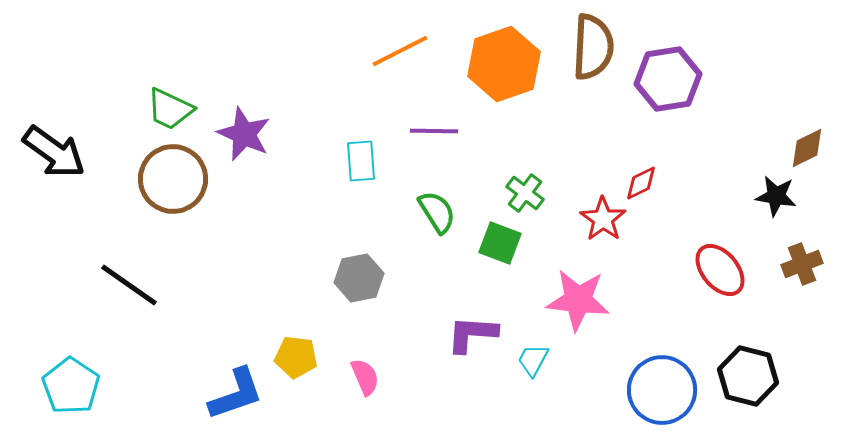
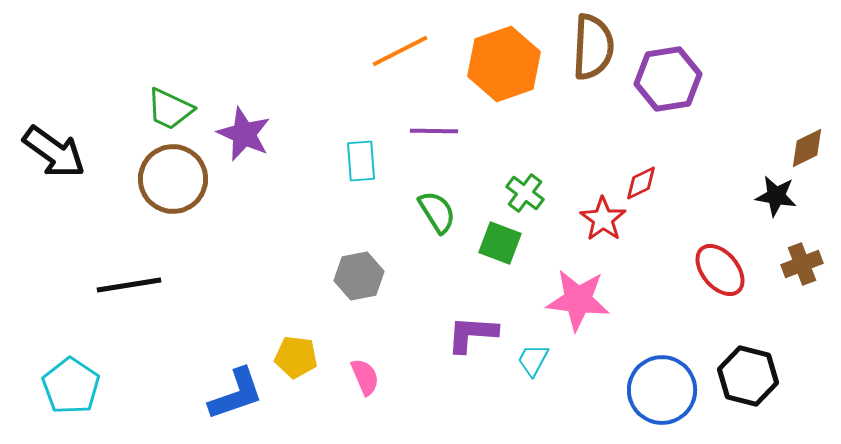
gray hexagon: moved 2 px up
black line: rotated 44 degrees counterclockwise
